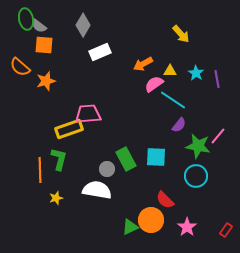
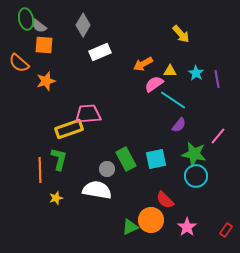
orange semicircle: moved 1 px left, 4 px up
green star: moved 4 px left, 8 px down
cyan square: moved 2 px down; rotated 15 degrees counterclockwise
